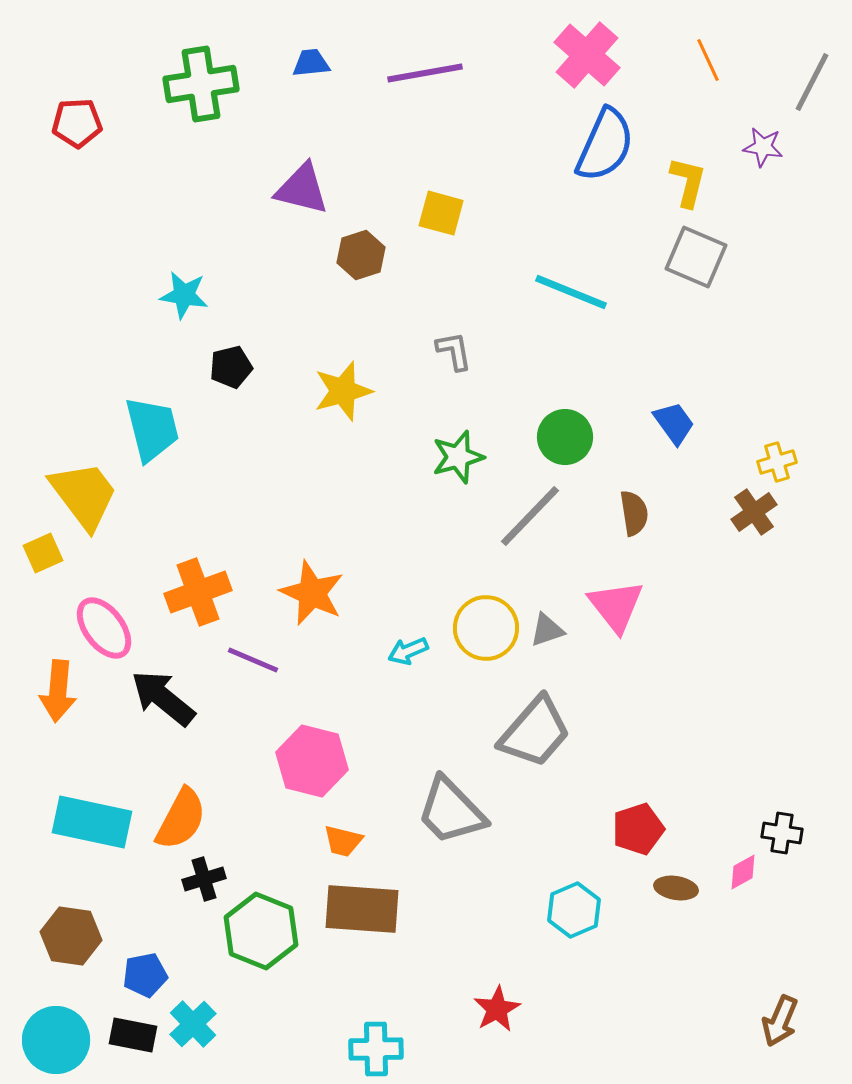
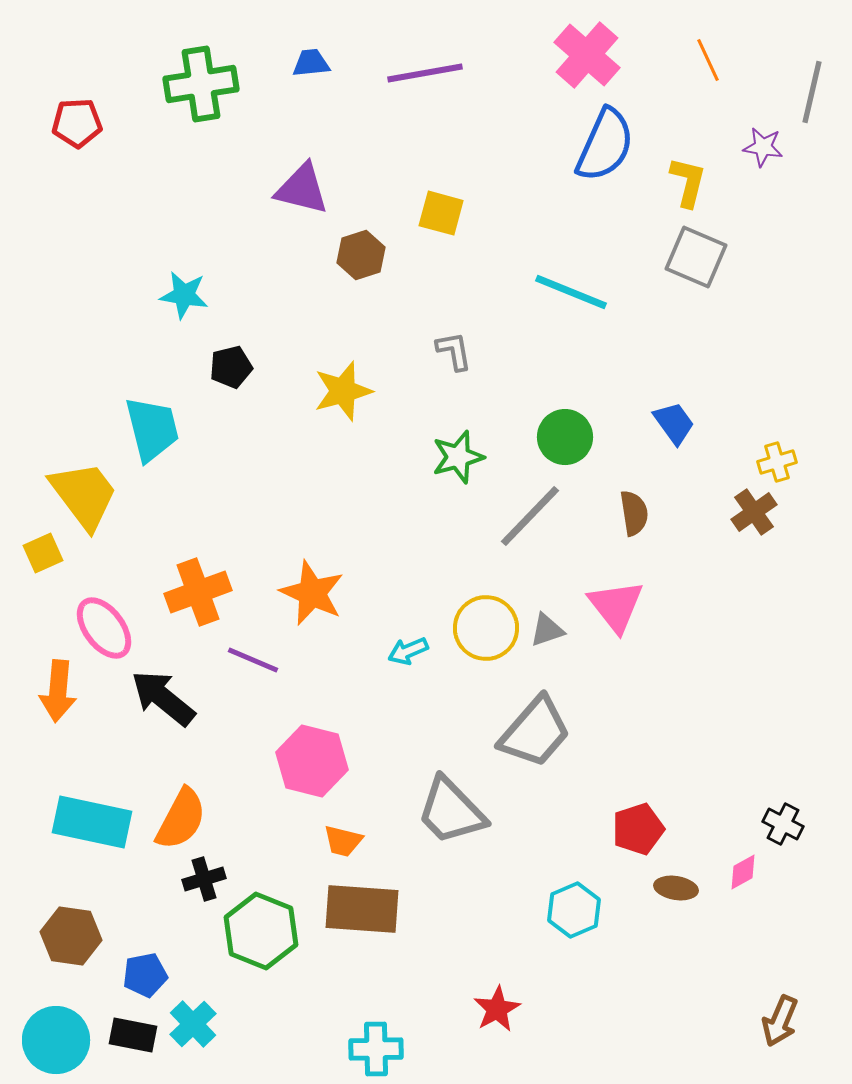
gray line at (812, 82): moved 10 px down; rotated 14 degrees counterclockwise
black cross at (782, 833): moved 1 px right, 9 px up; rotated 18 degrees clockwise
